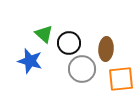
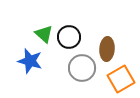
black circle: moved 6 px up
brown ellipse: moved 1 px right
gray circle: moved 1 px up
orange square: rotated 24 degrees counterclockwise
